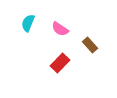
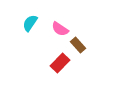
cyan semicircle: moved 2 px right; rotated 12 degrees clockwise
brown rectangle: moved 12 px left
